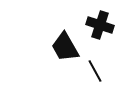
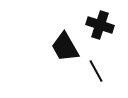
black line: moved 1 px right
